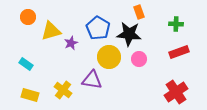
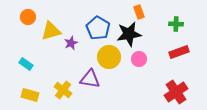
black star: rotated 15 degrees counterclockwise
purple triangle: moved 2 px left, 1 px up
